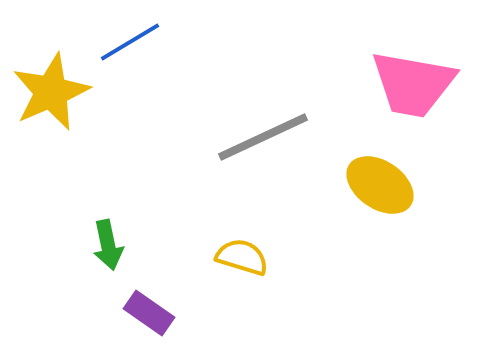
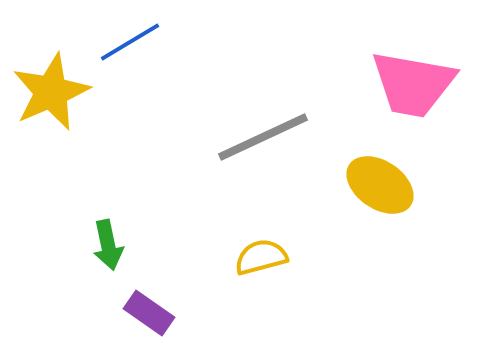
yellow semicircle: moved 19 px right; rotated 32 degrees counterclockwise
